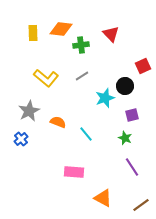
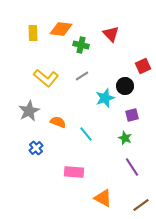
green cross: rotated 21 degrees clockwise
blue cross: moved 15 px right, 9 px down
